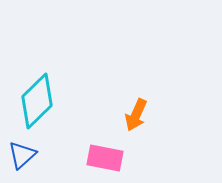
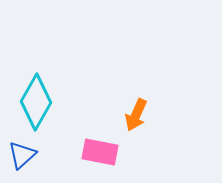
cyan diamond: moved 1 px left, 1 px down; rotated 16 degrees counterclockwise
pink rectangle: moved 5 px left, 6 px up
